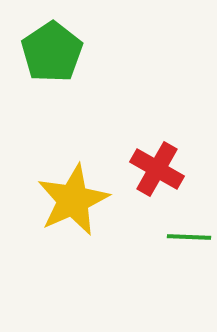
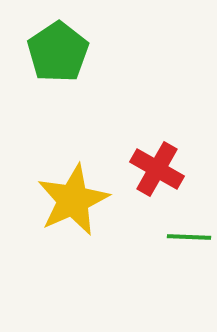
green pentagon: moved 6 px right
